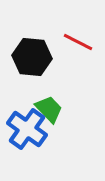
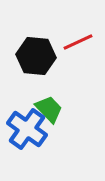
red line: rotated 52 degrees counterclockwise
black hexagon: moved 4 px right, 1 px up
